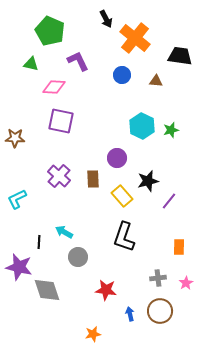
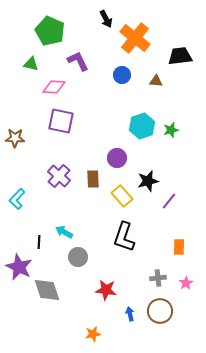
black trapezoid: rotated 15 degrees counterclockwise
cyan hexagon: rotated 15 degrees clockwise
cyan L-shape: rotated 20 degrees counterclockwise
purple star: rotated 12 degrees clockwise
